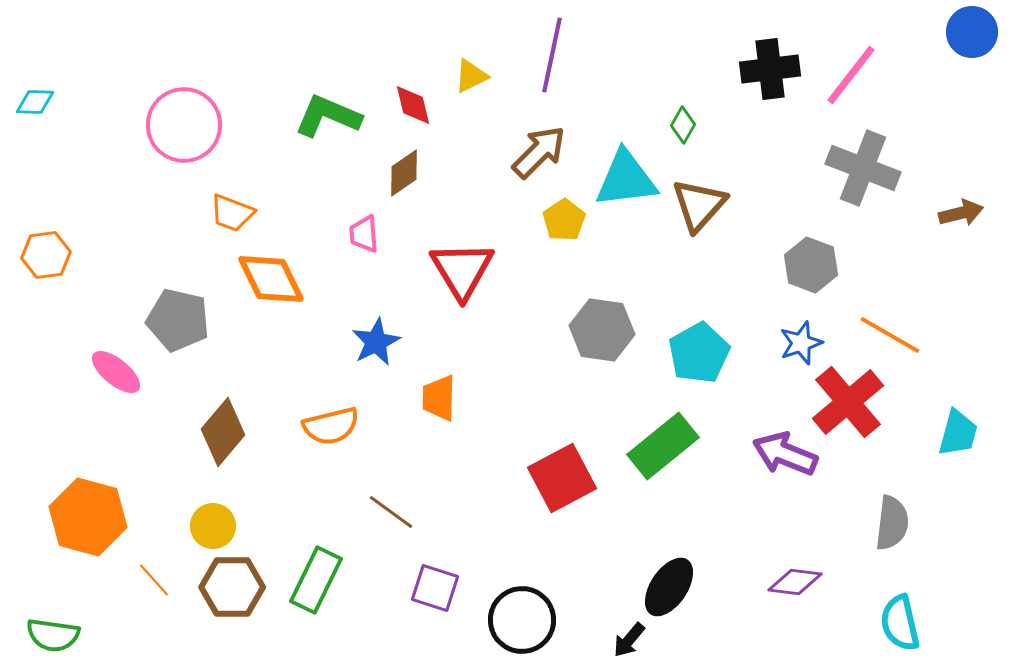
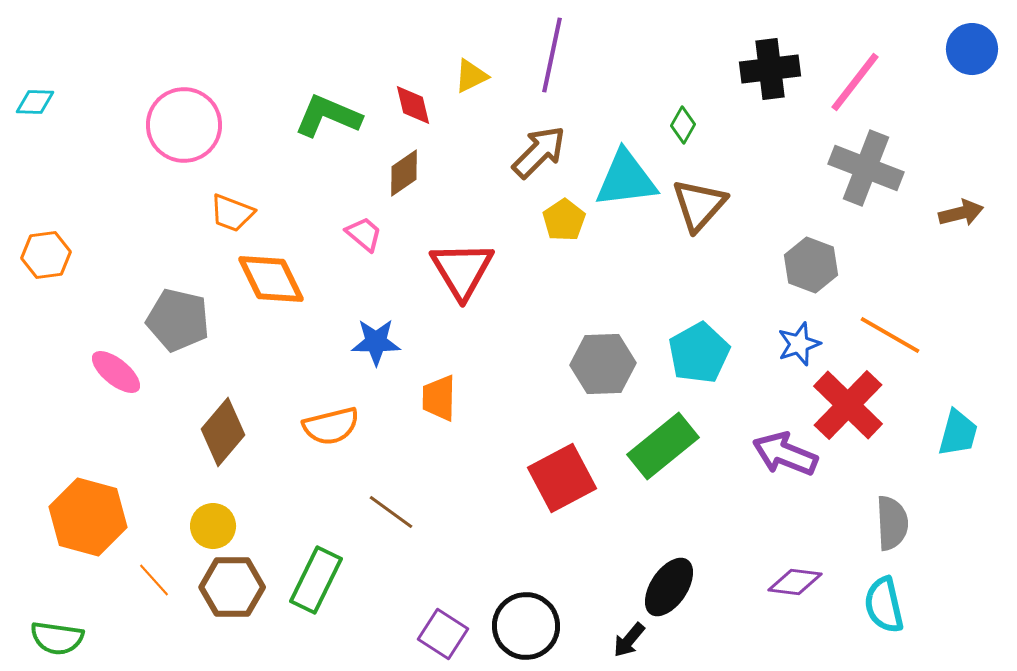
blue circle at (972, 32): moved 17 px down
pink line at (851, 75): moved 4 px right, 7 px down
gray cross at (863, 168): moved 3 px right
pink trapezoid at (364, 234): rotated 135 degrees clockwise
gray hexagon at (602, 330): moved 1 px right, 34 px down; rotated 10 degrees counterclockwise
blue star at (376, 342): rotated 27 degrees clockwise
blue star at (801, 343): moved 2 px left, 1 px down
red cross at (848, 402): moved 3 px down; rotated 6 degrees counterclockwise
gray semicircle at (892, 523): rotated 10 degrees counterclockwise
purple square at (435, 588): moved 8 px right, 46 px down; rotated 15 degrees clockwise
black circle at (522, 620): moved 4 px right, 6 px down
cyan semicircle at (900, 623): moved 16 px left, 18 px up
green semicircle at (53, 635): moved 4 px right, 3 px down
